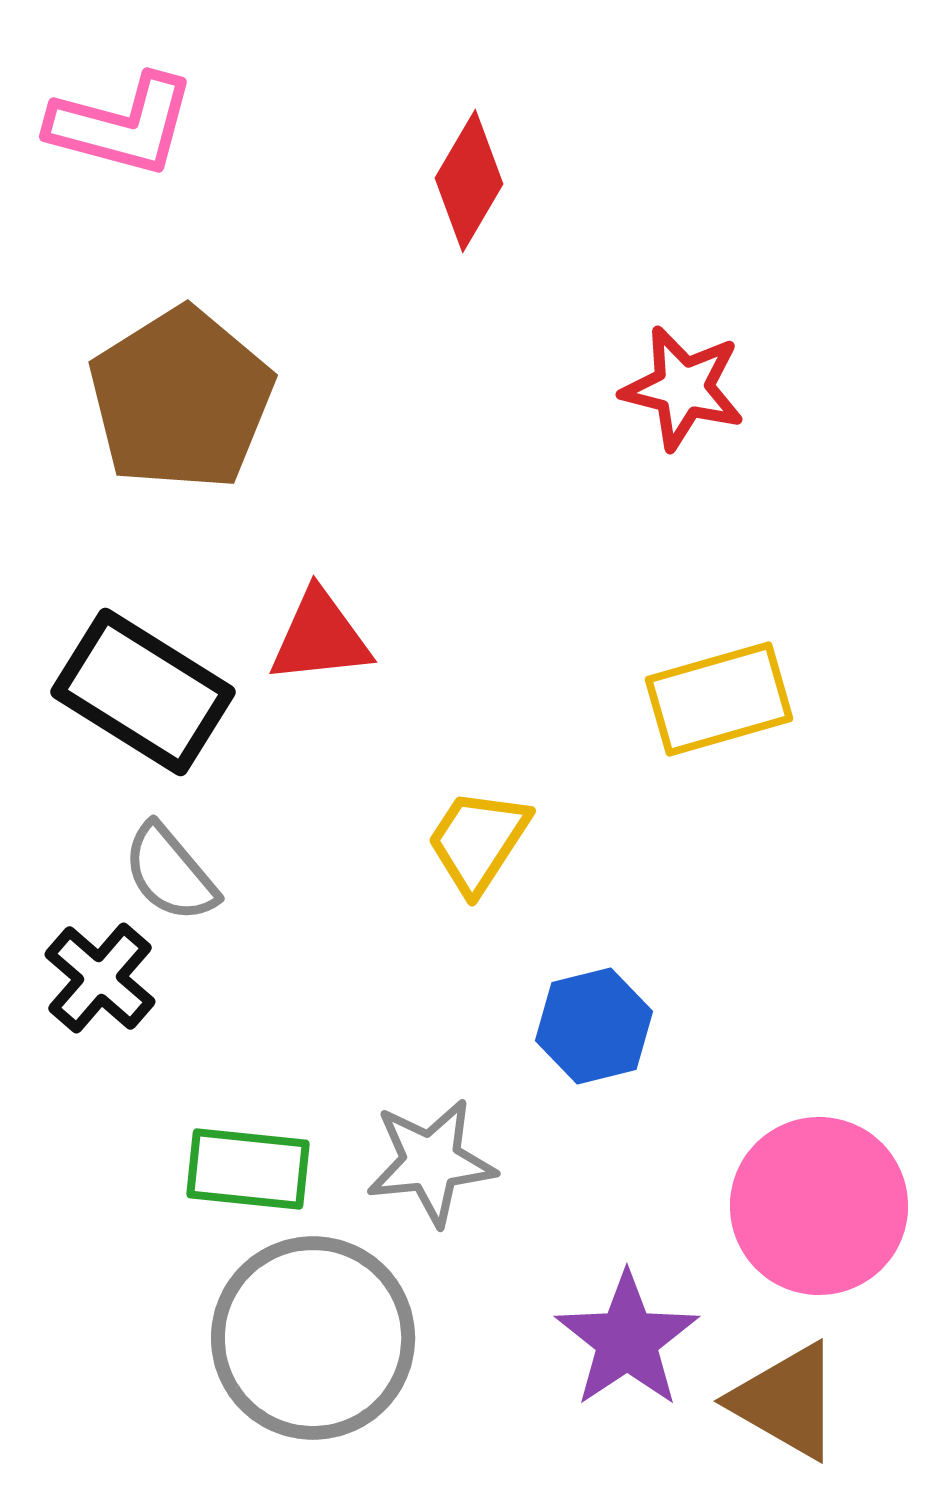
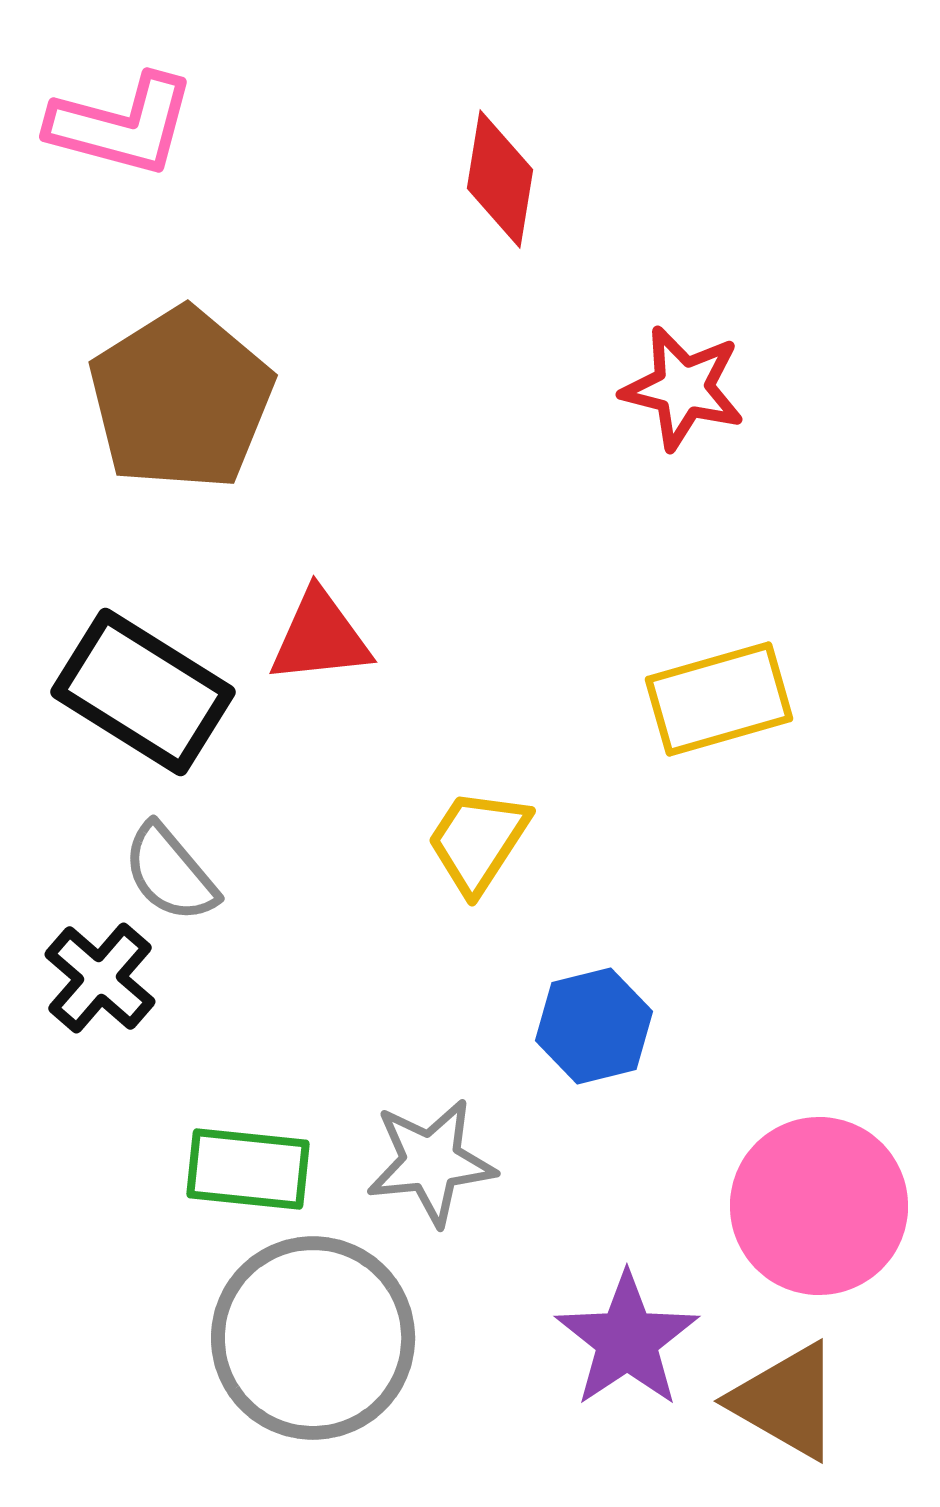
red diamond: moved 31 px right, 2 px up; rotated 21 degrees counterclockwise
